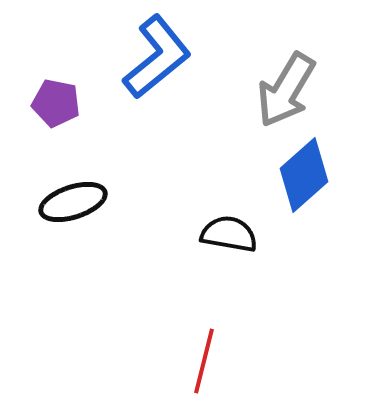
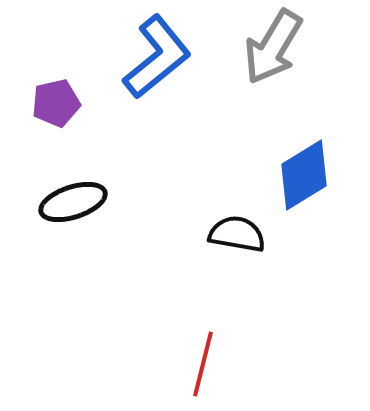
gray arrow: moved 13 px left, 43 px up
purple pentagon: rotated 24 degrees counterclockwise
blue diamond: rotated 10 degrees clockwise
black semicircle: moved 8 px right
red line: moved 1 px left, 3 px down
